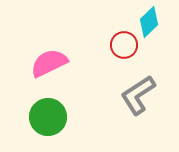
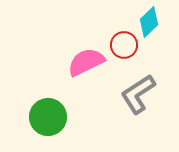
pink semicircle: moved 37 px right, 1 px up
gray L-shape: moved 1 px up
